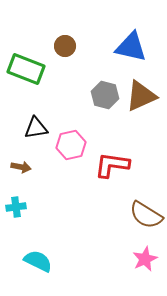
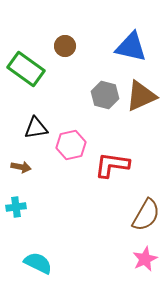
green rectangle: rotated 15 degrees clockwise
brown semicircle: rotated 92 degrees counterclockwise
cyan semicircle: moved 2 px down
